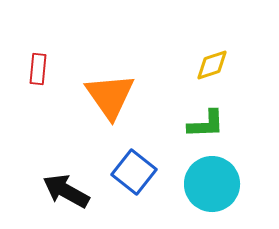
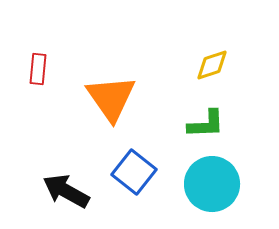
orange triangle: moved 1 px right, 2 px down
